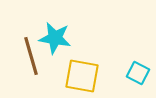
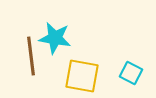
brown line: rotated 9 degrees clockwise
cyan square: moved 7 px left
